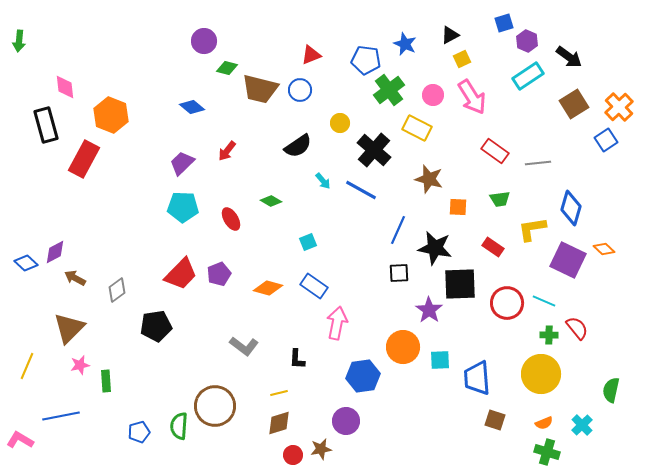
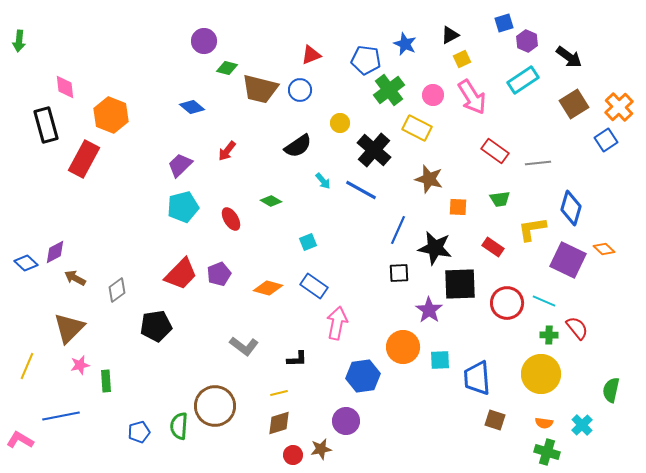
cyan rectangle at (528, 76): moved 5 px left, 4 px down
purple trapezoid at (182, 163): moved 2 px left, 2 px down
cyan pentagon at (183, 207): rotated 16 degrees counterclockwise
black L-shape at (297, 359): rotated 95 degrees counterclockwise
orange semicircle at (544, 423): rotated 30 degrees clockwise
